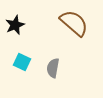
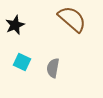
brown semicircle: moved 2 px left, 4 px up
